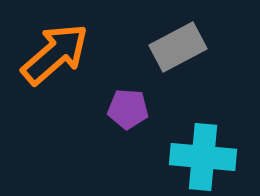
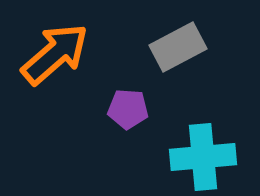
cyan cross: rotated 10 degrees counterclockwise
